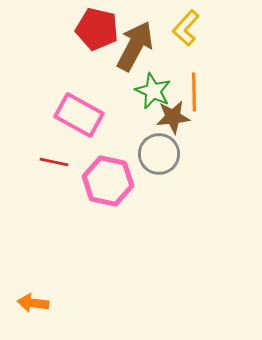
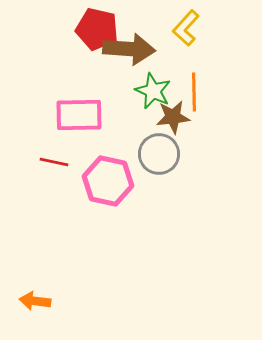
brown arrow: moved 6 px left, 3 px down; rotated 66 degrees clockwise
pink rectangle: rotated 30 degrees counterclockwise
orange arrow: moved 2 px right, 2 px up
